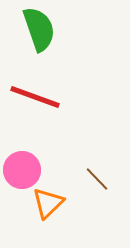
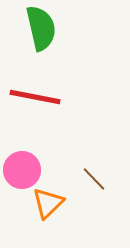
green semicircle: moved 2 px right, 1 px up; rotated 6 degrees clockwise
red line: rotated 9 degrees counterclockwise
brown line: moved 3 px left
